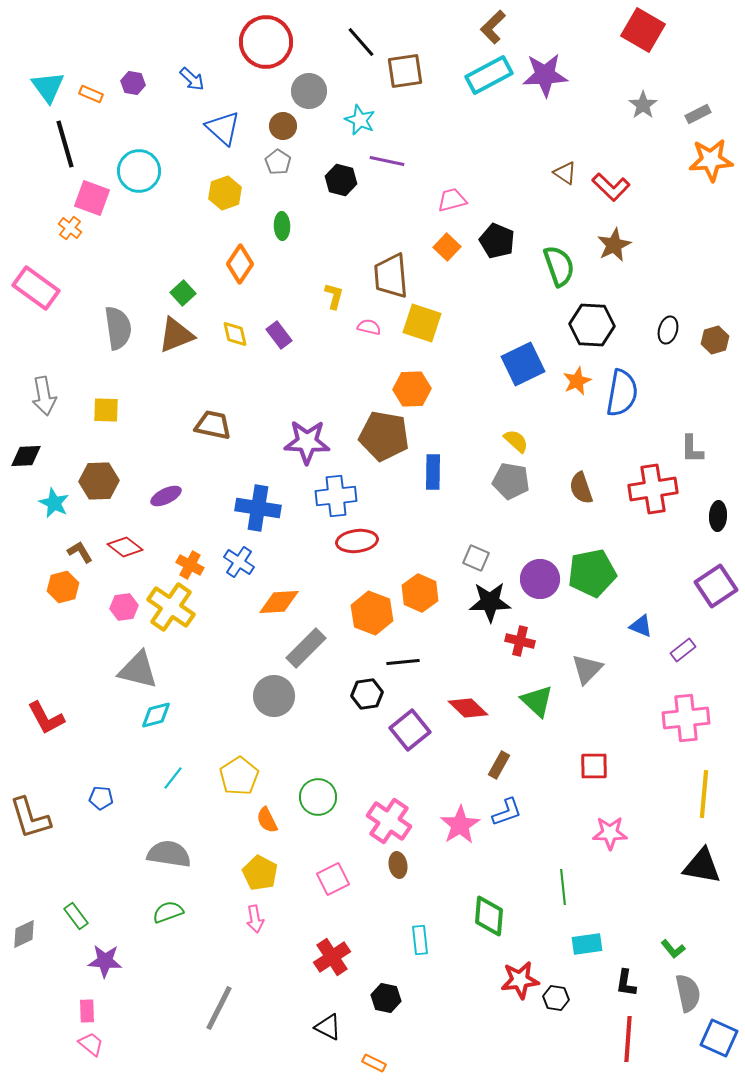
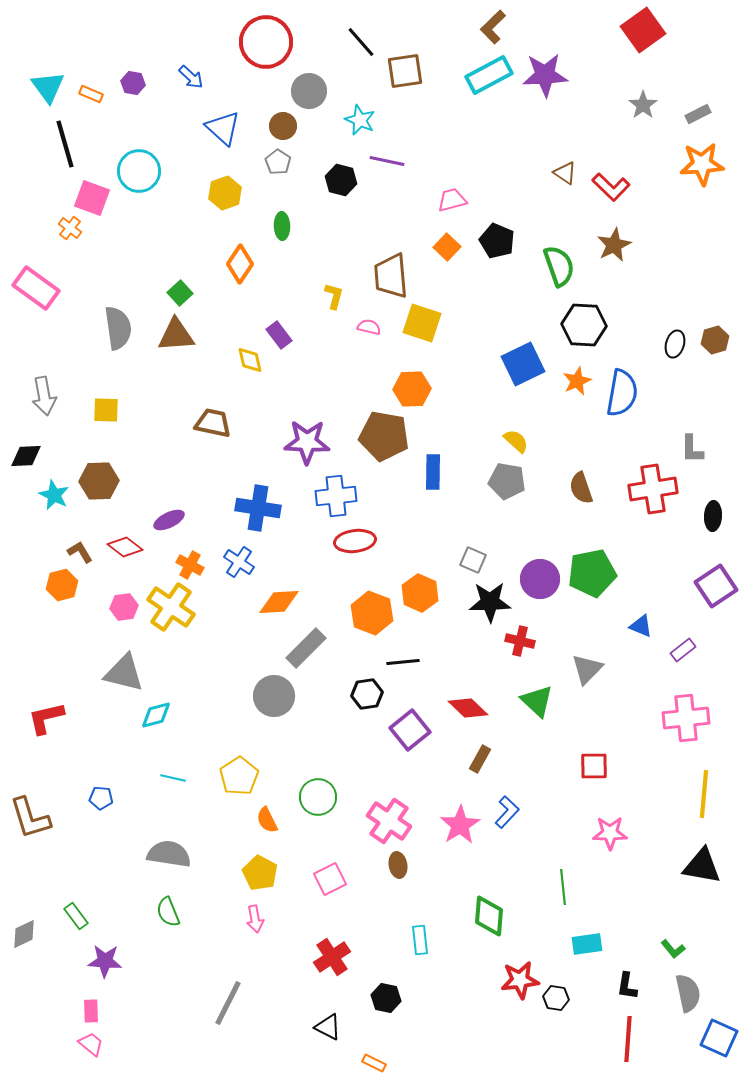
red square at (643, 30): rotated 24 degrees clockwise
blue arrow at (192, 79): moved 1 px left, 2 px up
orange star at (711, 160): moved 9 px left, 4 px down
green square at (183, 293): moved 3 px left
black hexagon at (592, 325): moved 8 px left
black ellipse at (668, 330): moved 7 px right, 14 px down
yellow diamond at (235, 334): moved 15 px right, 26 px down
brown triangle at (176, 335): rotated 18 degrees clockwise
brown trapezoid at (213, 425): moved 2 px up
gray pentagon at (511, 481): moved 4 px left
purple ellipse at (166, 496): moved 3 px right, 24 px down
cyan star at (54, 503): moved 8 px up
black ellipse at (718, 516): moved 5 px left
red ellipse at (357, 541): moved 2 px left
gray square at (476, 558): moved 3 px left, 2 px down
orange hexagon at (63, 587): moved 1 px left, 2 px up
gray triangle at (138, 670): moved 14 px left, 3 px down
red L-shape at (46, 718): rotated 105 degrees clockwise
brown rectangle at (499, 765): moved 19 px left, 6 px up
cyan line at (173, 778): rotated 65 degrees clockwise
blue L-shape at (507, 812): rotated 28 degrees counterclockwise
pink square at (333, 879): moved 3 px left
green semicircle at (168, 912): rotated 92 degrees counterclockwise
black L-shape at (626, 983): moved 1 px right, 3 px down
gray line at (219, 1008): moved 9 px right, 5 px up
pink rectangle at (87, 1011): moved 4 px right
